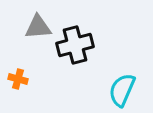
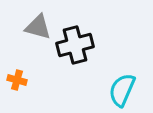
gray triangle: rotated 20 degrees clockwise
orange cross: moved 1 px left, 1 px down
